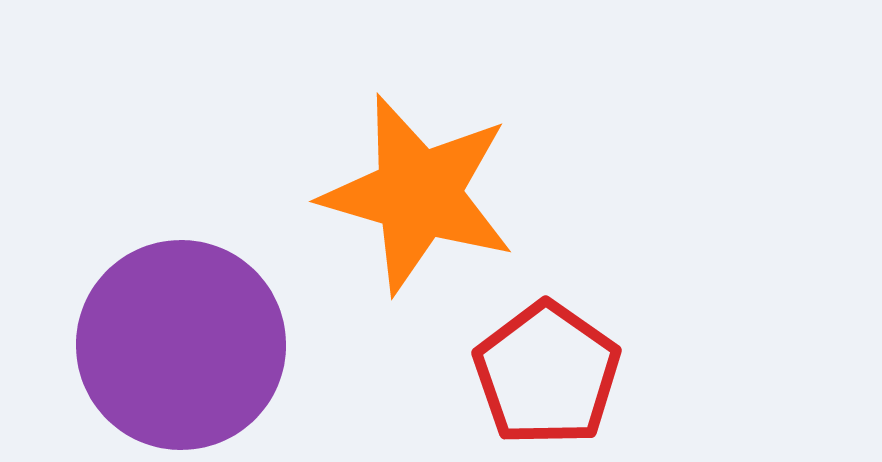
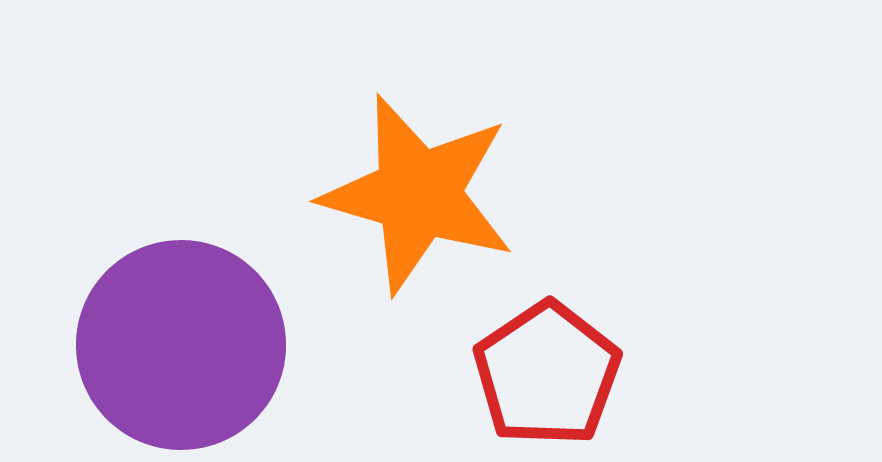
red pentagon: rotated 3 degrees clockwise
